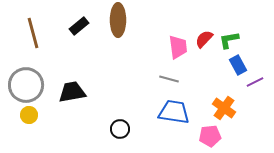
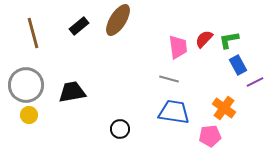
brown ellipse: rotated 32 degrees clockwise
